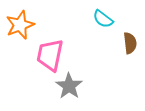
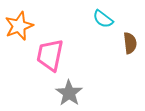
orange star: moved 1 px left, 1 px down
gray star: moved 7 px down
